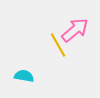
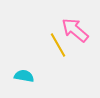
pink arrow: rotated 100 degrees counterclockwise
